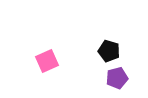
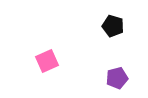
black pentagon: moved 4 px right, 25 px up
